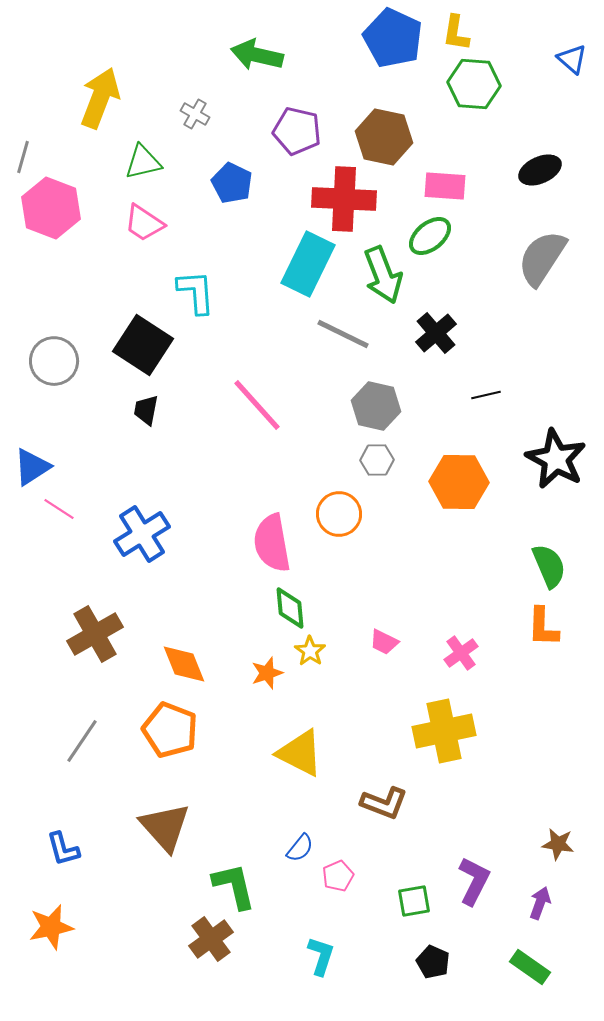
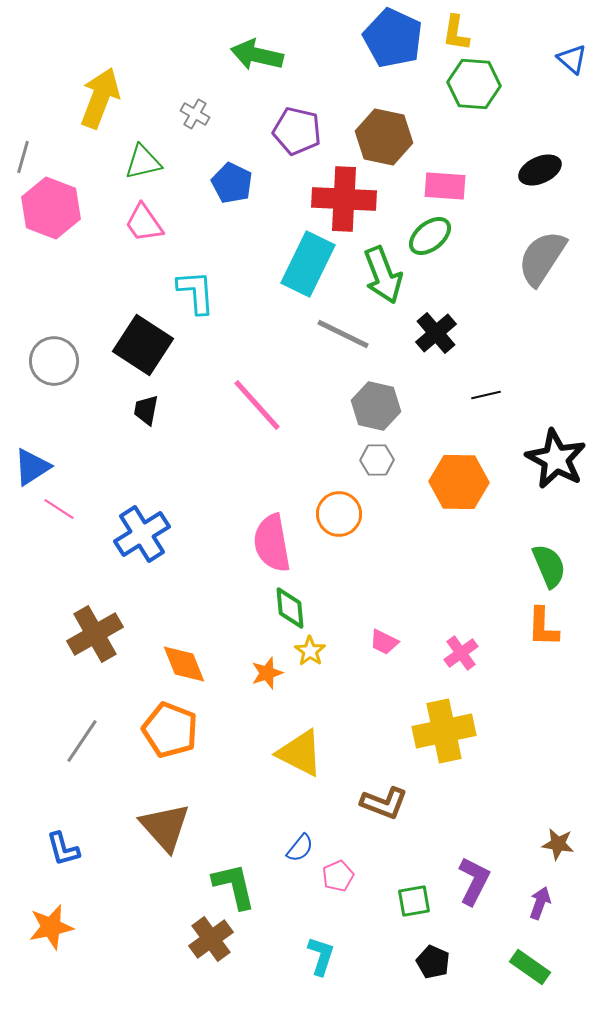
pink trapezoid at (144, 223): rotated 21 degrees clockwise
